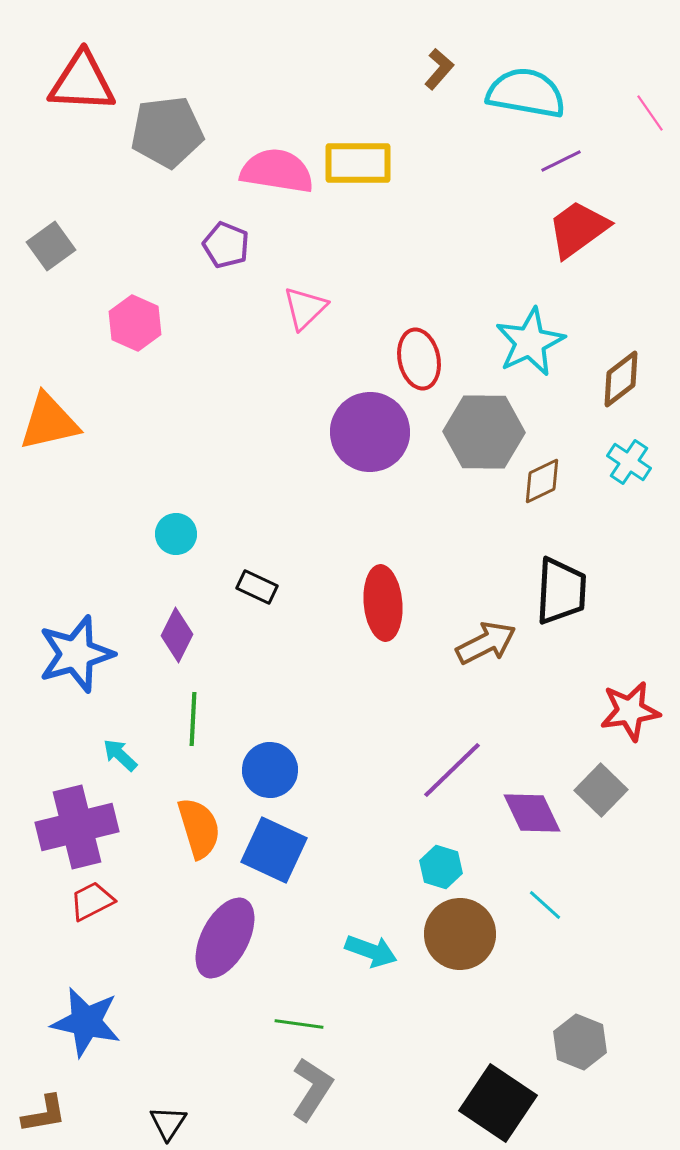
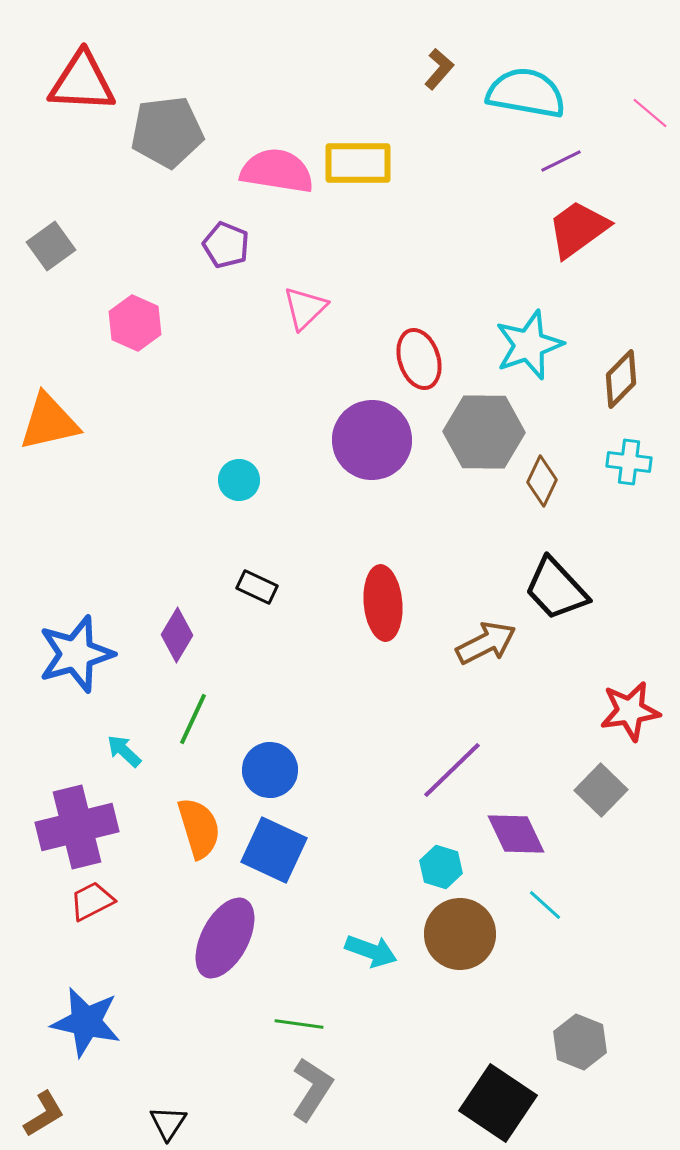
pink line at (650, 113): rotated 15 degrees counterclockwise
cyan star at (530, 342): moved 1 px left, 3 px down; rotated 6 degrees clockwise
red ellipse at (419, 359): rotated 6 degrees counterclockwise
brown diamond at (621, 379): rotated 8 degrees counterclockwise
purple circle at (370, 432): moved 2 px right, 8 px down
cyan cross at (629, 462): rotated 27 degrees counterclockwise
brown diamond at (542, 481): rotated 39 degrees counterclockwise
cyan circle at (176, 534): moved 63 px right, 54 px up
black trapezoid at (561, 591): moved 5 px left, 2 px up; rotated 134 degrees clockwise
purple diamond at (177, 635): rotated 4 degrees clockwise
green line at (193, 719): rotated 22 degrees clockwise
cyan arrow at (120, 755): moved 4 px right, 4 px up
purple diamond at (532, 813): moved 16 px left, 21 px down
brown L-shape at (44, 1114): rotated 21 degrees counterclockwise
